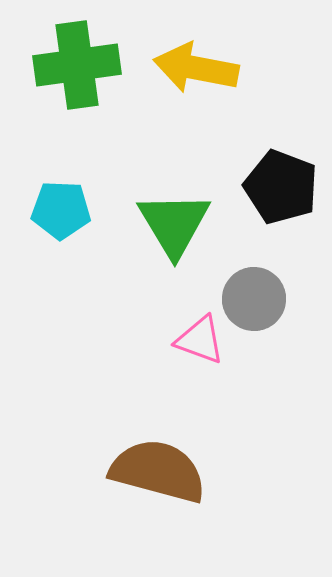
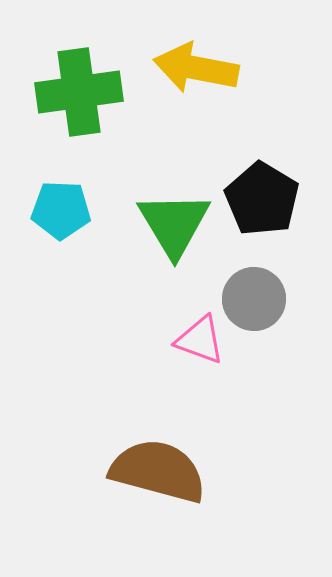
green cross: moved 2 px right, 27 px down
black pentagon: moved 19 px left, 12 px down; rotated 10 degrees clockwise
